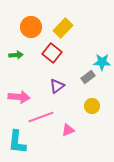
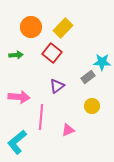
pink line: rotated 65 degrees counterclockwise
cyan L-shape: rotated 45 degrees clockwise
